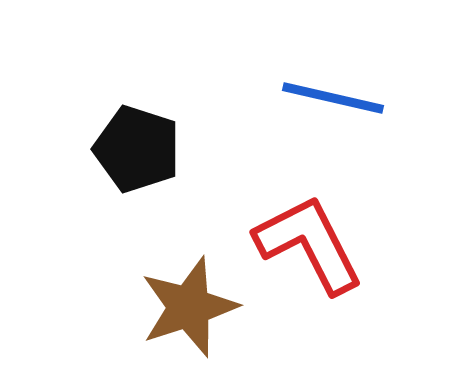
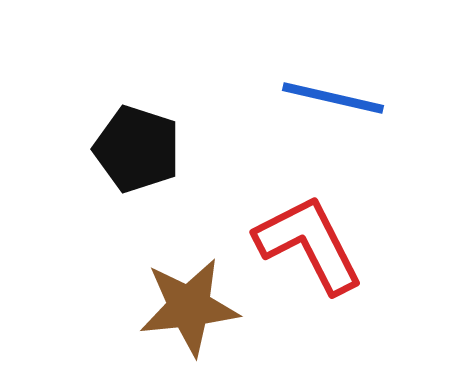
brown star: rotated 12 degrees clockwise
